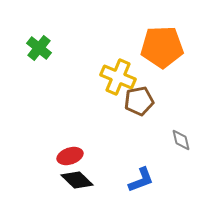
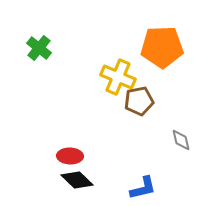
red ellipse: rotated 20 degrees clockwise
blue L-shape: moved 2 px right, 8 px down; rotated 8 degrees clockwise
